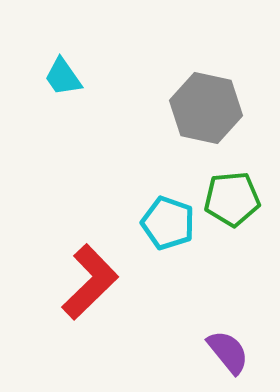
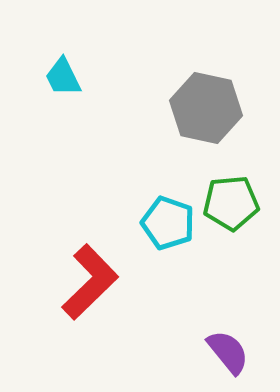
cyan trapezoid: rotated 9 degrees clockwise
green pentagon: moved 1 px left, 4 px down
